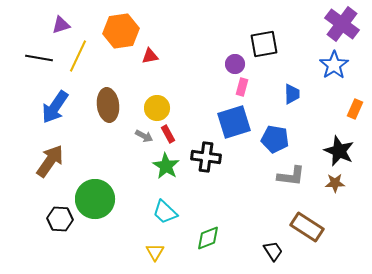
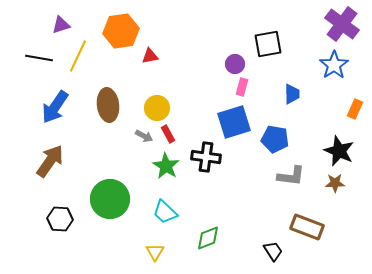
black square: moved 4 px right
green circle: moved 15 px right
brown rectangle: rotated 12 degrees counterclockwise
